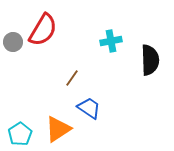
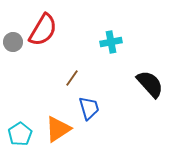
cyan cross: moved 1 px down
black semicircle: moved 24 px down; rotated 40 degrees counterclockwise
blue trapezoid: rotated 40 degrees clockwise
